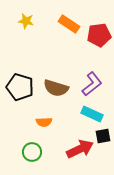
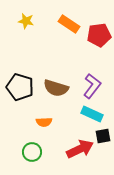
purple L-shape: moved 2 px down; rotated 15 degrees counterclockwise
